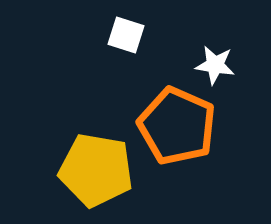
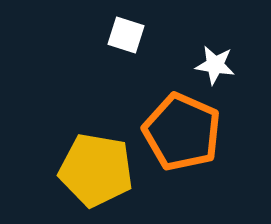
orange pentagon: moved 5 px right, 6 px down
